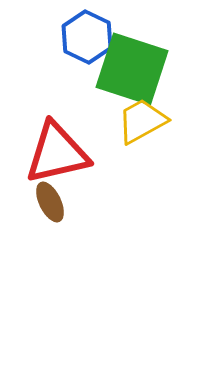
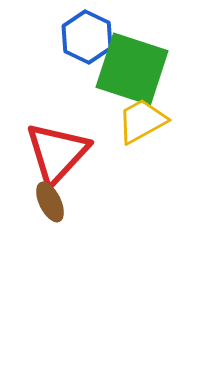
red triangle: rotated 34 degrees counterclockwise
